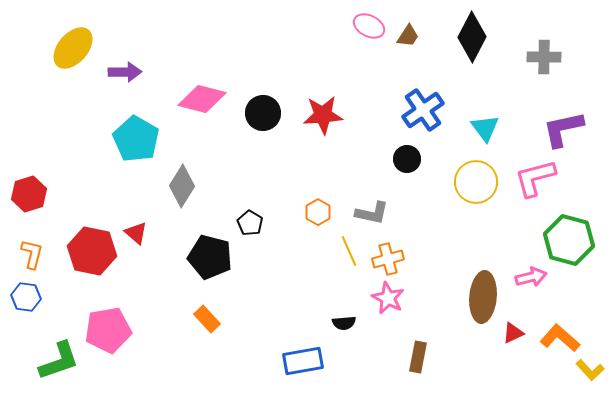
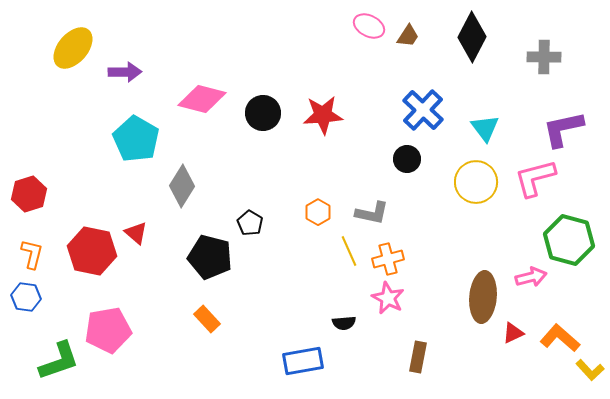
blue cross at (423, 110): rotated 12 degrees counterclockwise
